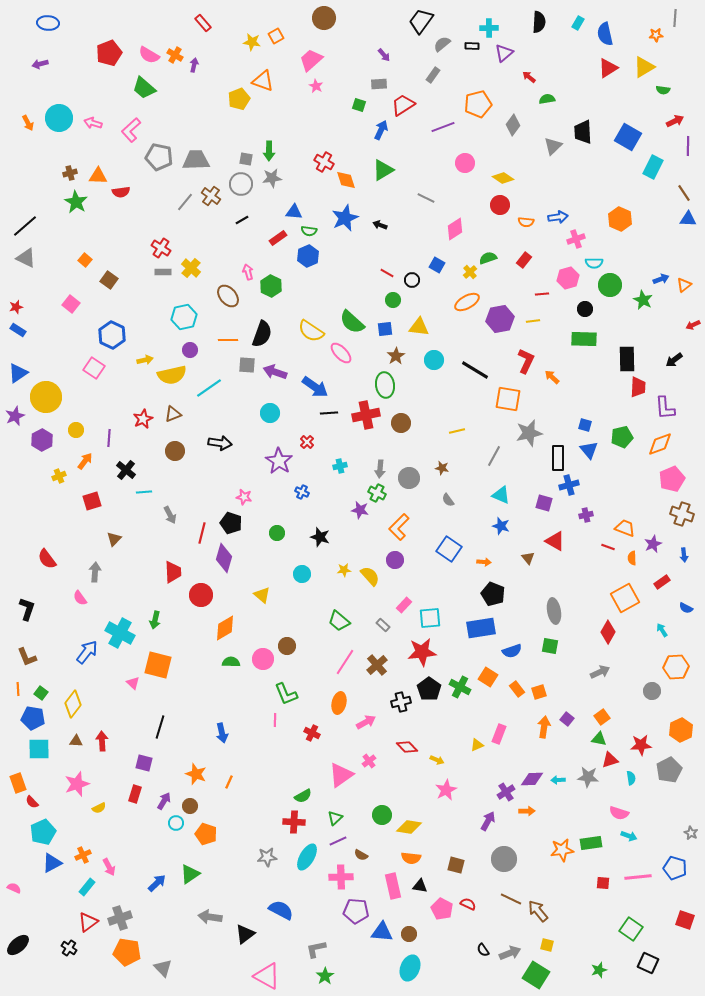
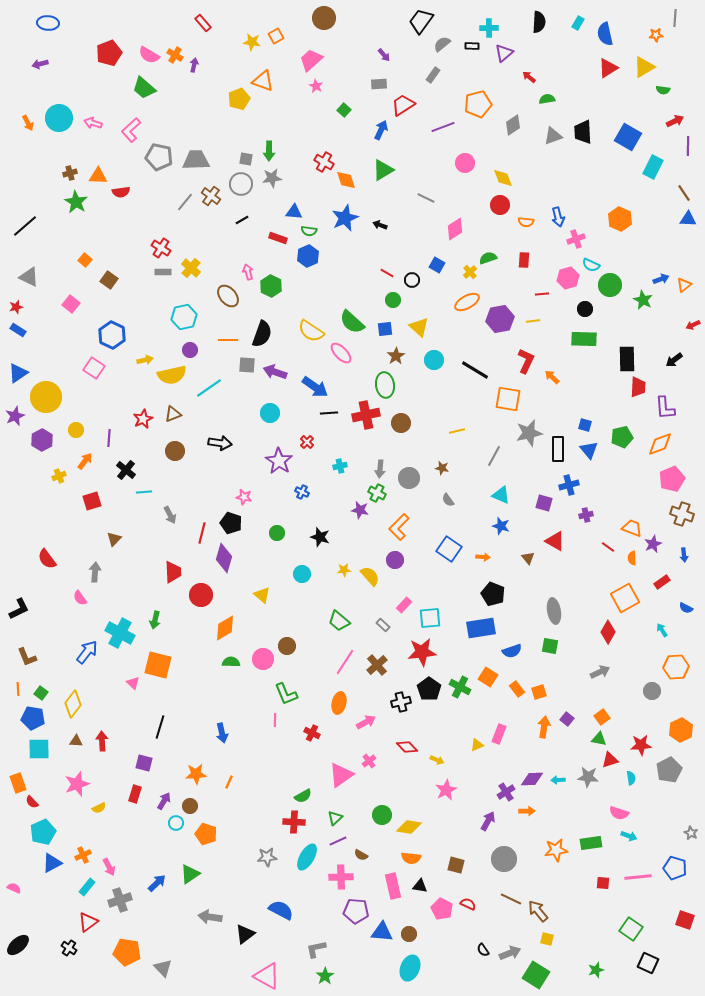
green square at (359, 105): moved 15 px left, 5 px down; rotated 24 degrees clockwise
gray diamond at (513, 125): rotated 20 degrees clockwise
gray triangle at (553, 146): moved 10 px up; rotated 24 degrees clockwise
yellow diamond at (503, 178): rotated 35 degrees clockwise
blue arrow at (558, 217): rotated 84 degrees clockwise
red rectangle at (278, 238): rotated 54 degrees clockwise
gray triangle at (26, 258): moved 3 px right, 19 px down
red rectangle at (524, 260): rotated 35 degrees counterclockwise
cyan semicircle at (594, 263): moved 3 px left, 2 px down; rotated 24 degrees clockwise
yellow triangle at (419, 327): rotated 35 degrees clockwise
black rectangle at (558, 458): moved 9 px up
orange trapezoid at (625, 528): moved 7 px right
red line at (608, 547): rotated 16 degrees clockwise
orange arrow at (484, 562): moved 1 px left, 5 px up
black L-shape at (27, 609): moved 8 px left; rotated 45 degrees clockwise
orange star at (196, 774): rotated 25 degrees counterclockwise
orange star at (562, 850): moved 6 px left
gray cross at (120, 918): moved 18 px up
yellow square at (547, 945): moved 6 px up
green star at (599, 970): moved 3 px left
